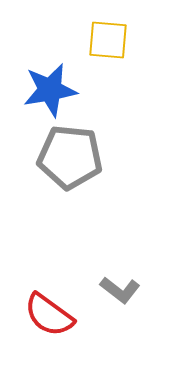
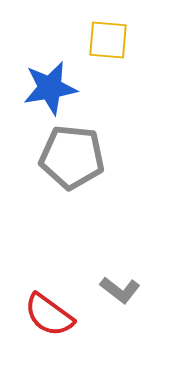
blue star: moved 2 px up
gray pentagon: moved 2 px right
